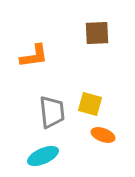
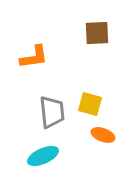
orange L-shape: moved 1 px down
